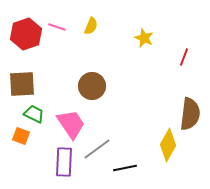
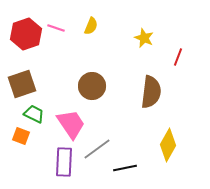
pink line: moved 1 px left, 1 px down
red line: moved 6 px left
brown square: rotated 16 degrees counterclockwise
brown semicircle: moved 39 px left, 22 px up
